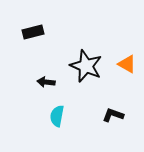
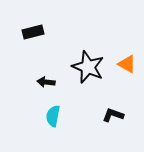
black star: moved 2 px right, 1 px down
cyan semicircle: moved 4 px left
